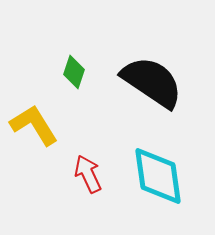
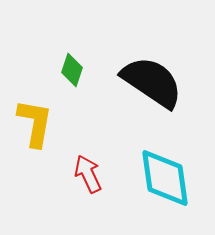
green diamond: moved 2 px left, 2 px up
yellow L-shape: moved 1 px right, 2 px up; rotated 42 degrees clockwise
cyan diamond: moved 7 px right, 2 px down
